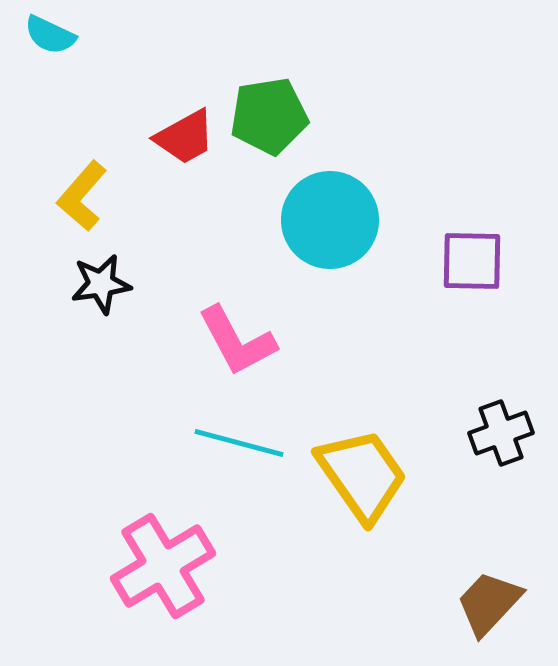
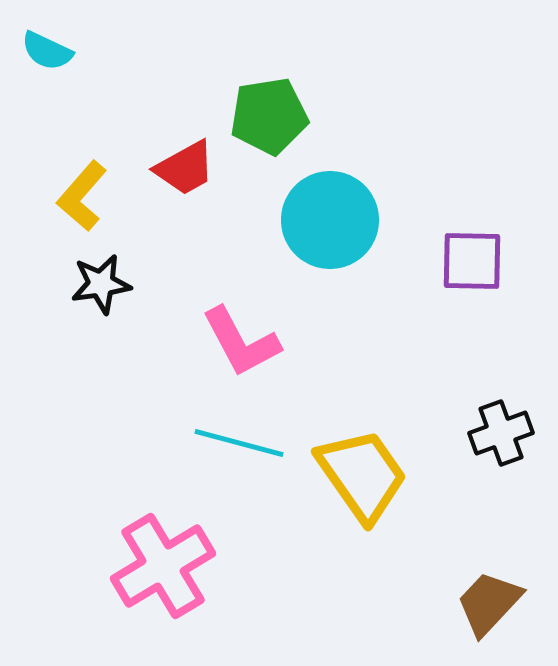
cyan semicircle: moved 3 px left, 16 px down
red trapezoid: moved 31 px down
pink L-shape: moved 4 px right, 1 px down
